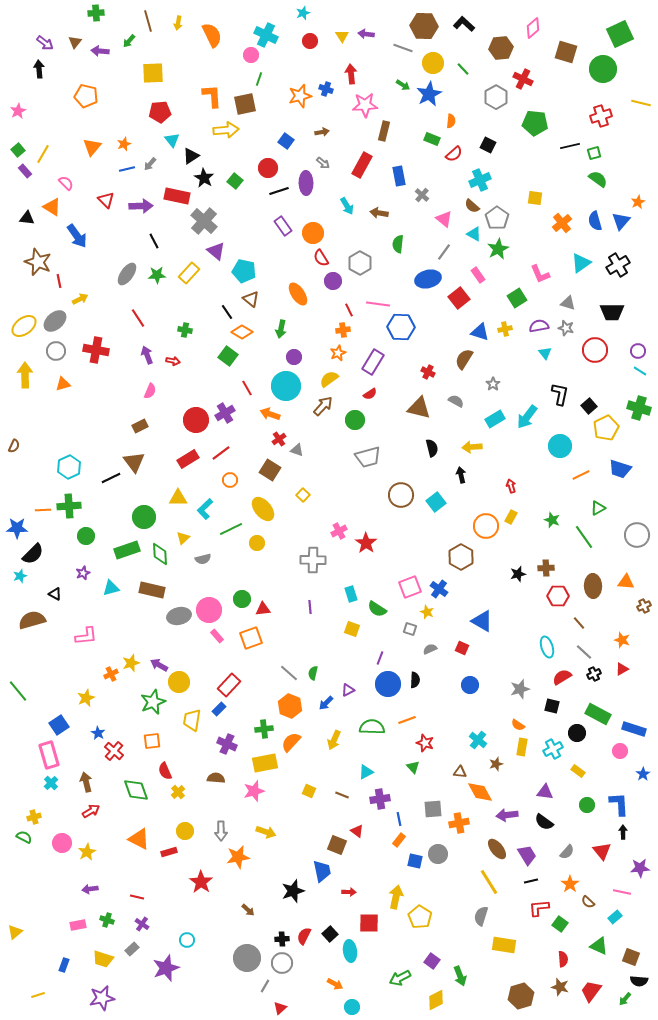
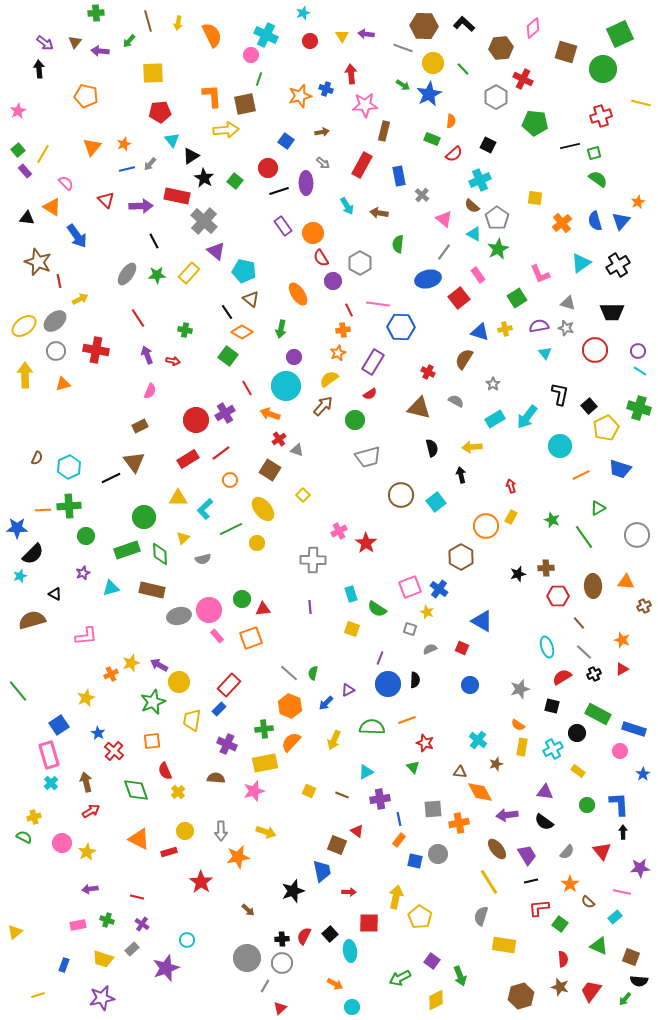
brown semicircle at (14, 446): moved 23 px right, 12 px down
